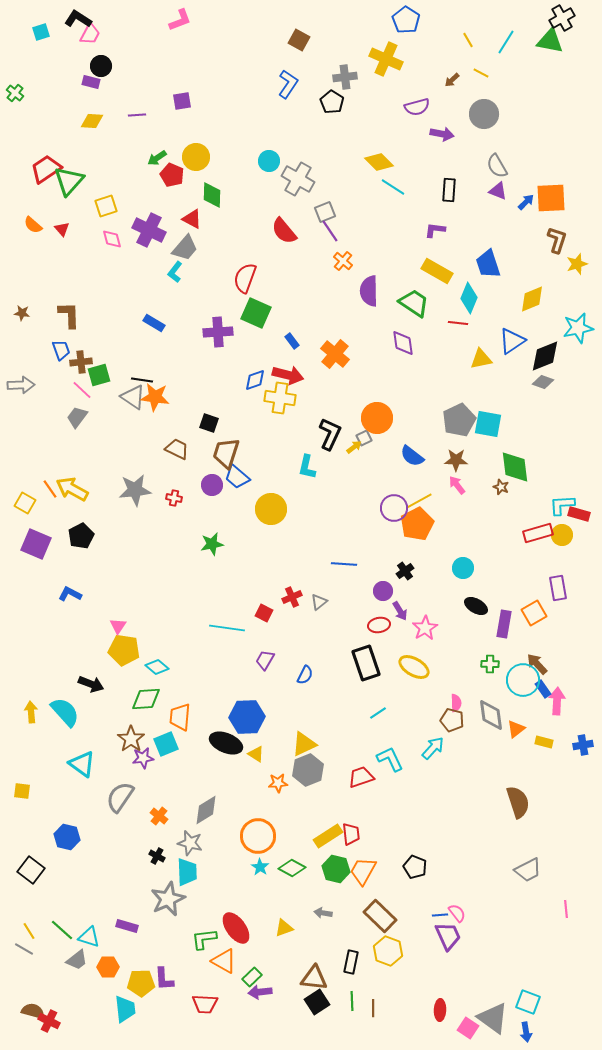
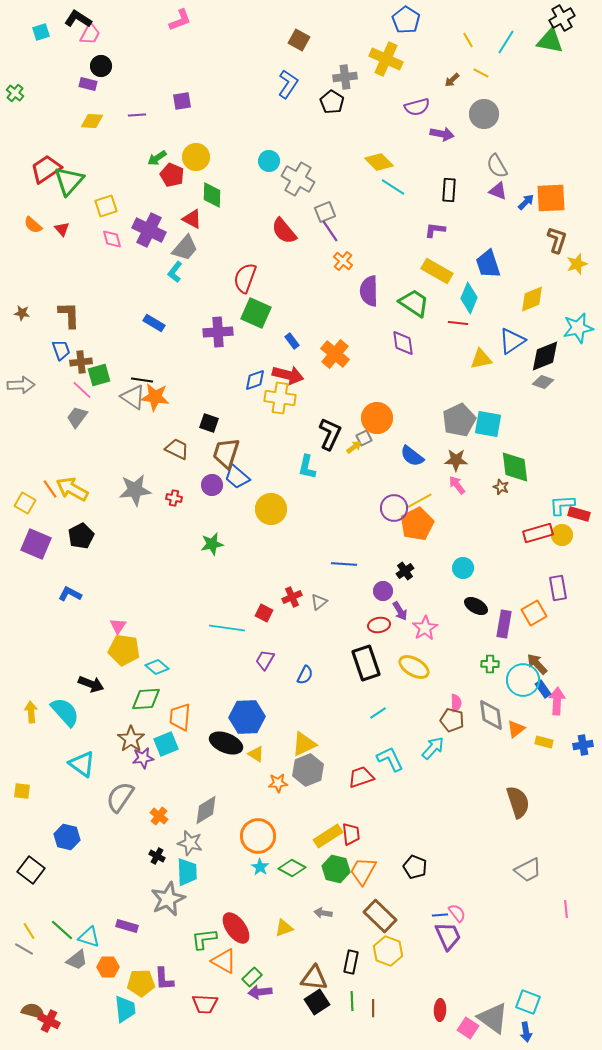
purple rectangle at (91, 82): moved 3 px left, 2 px down
